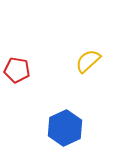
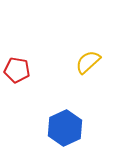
yellow semicircle: moved 1 px down
